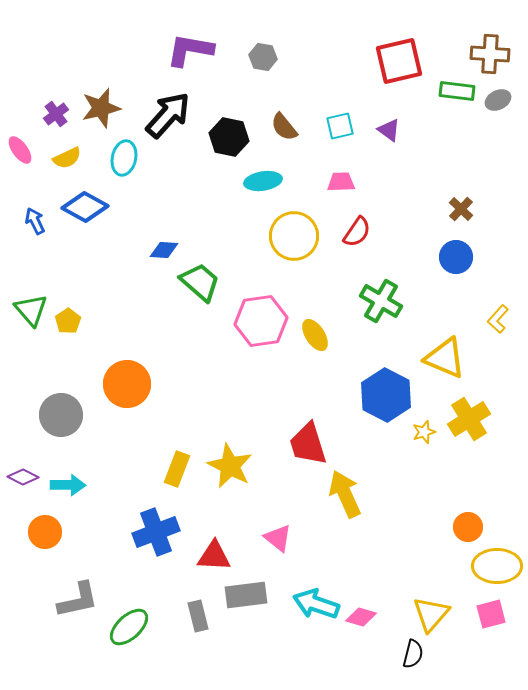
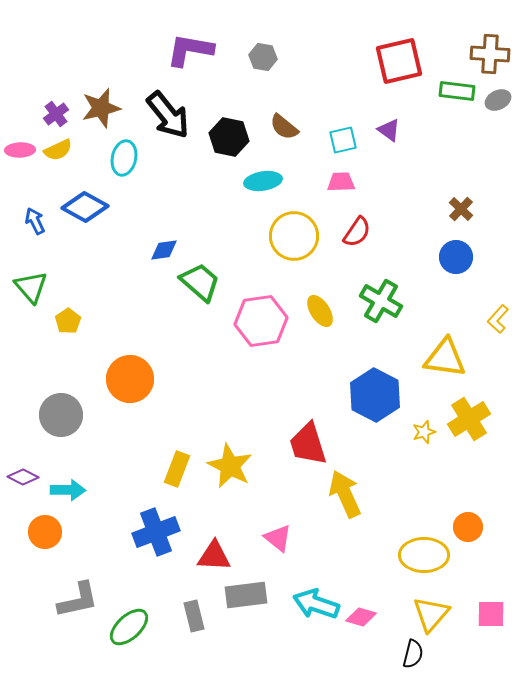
black arrow at (168, 115): rotated 99 degrees clockwise
cyan square at (340, 126): moved 3 px right, 14 px down
brown semicircle at (284, 127): rotated 12 degrees counterclockwise
pink ellipse at (20, 150): rotated 56 degrees counterclockwise
yellow semicircle at (67, 158): moved 9 px left, 8 px up
blue diamond at (164, 250): rotated 12 degrees counterclockwise
green triangle at (31, 310): moved 23 px up
yellow ellipse at (315, 335): moved 5 px right, 24 px up
yellow triangle at (445, 358): rotated 15 degrees counterclockwise
orange circle at (127, 384): moved 3 px right, 5 px up
blue hexagon at (386, 395): moved 11 px left
cyan arrow at (68, 485): moved 5 px down
yellow ellipse at (497, 566): moved 73 px left, 11 px up
pink square at (491, 614): rotated 16 degrees clockwise
gray rectangle at (198, 616): moved 4 px left
